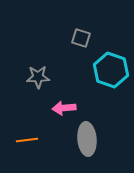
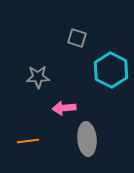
gray square: moved 4 px left
cyan hexagon: rotated 8 degrees clockwise
orange line: moved 1 px right, 1 px down
